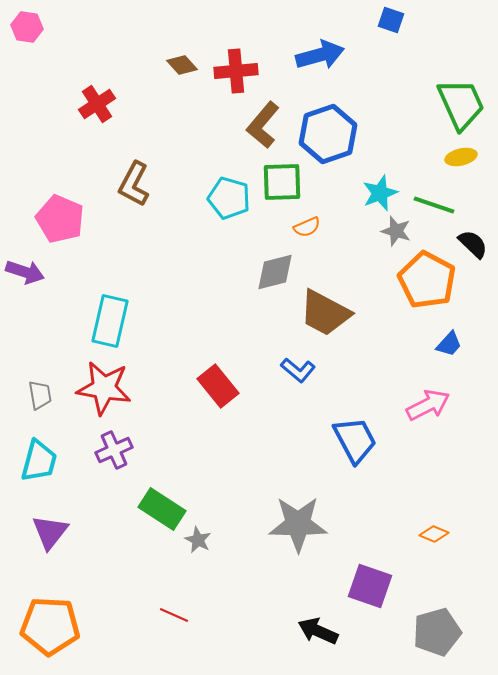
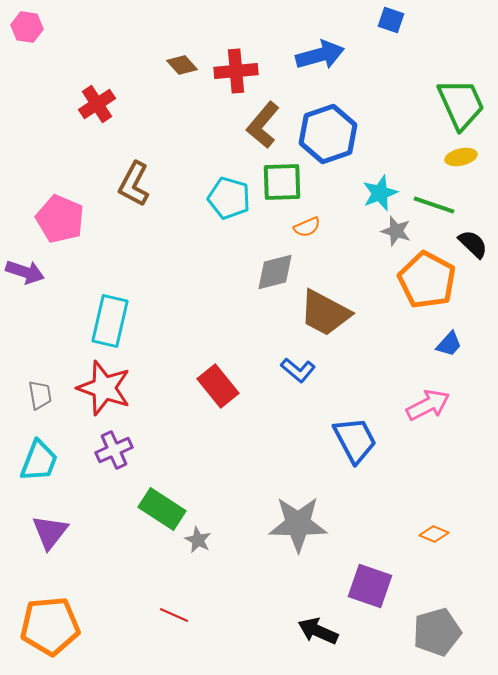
red star at (104, 388): rotated 10 degrees clockwise
cyan trapezoid at (39, 461): rotated 6 degrees clockwise
orange pentagon at (50, 626): rotated 8 degrees counterclockwise
